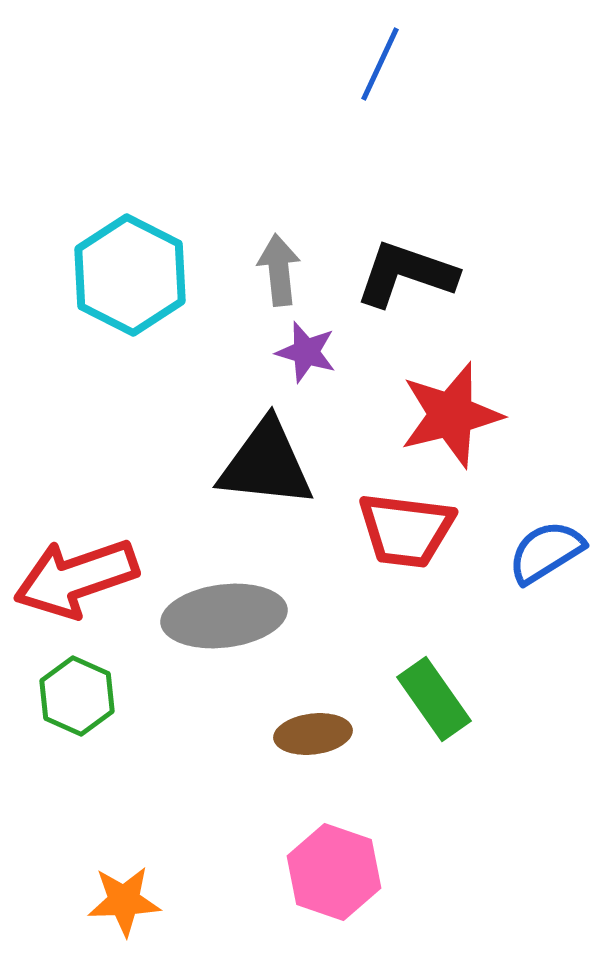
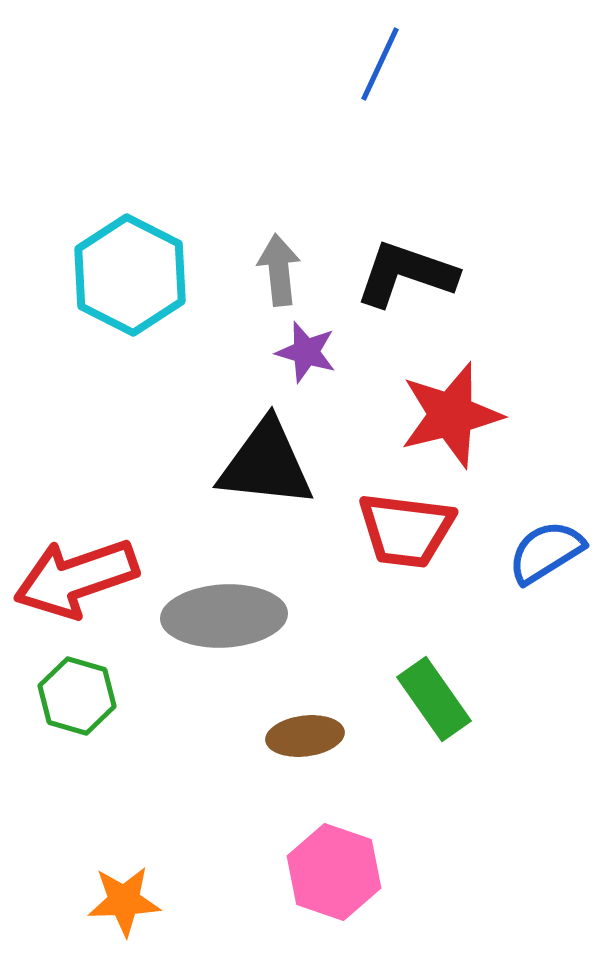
gray ellipse: rotated 4 degrees clockwise
green hexagon: rotated 8 degrees counterclockwise
brown ellipse: moved 8 px left, 2 px down
